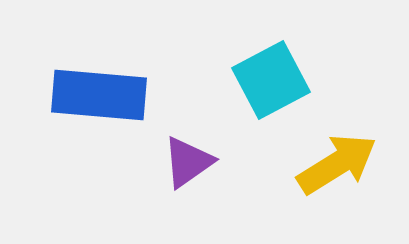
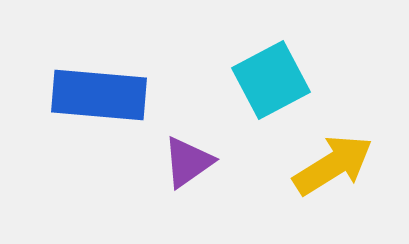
yellow arrow: moved 4 px left, 1 px down
